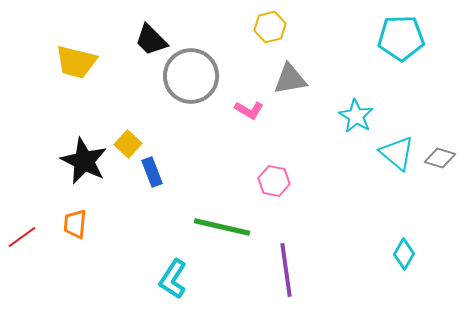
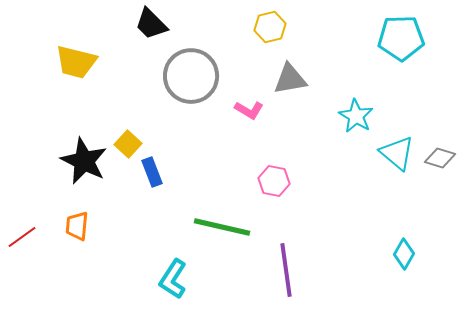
black trapezoid: moved 16 px up
orange trapezoid: moved 2 px right, 2 px down
